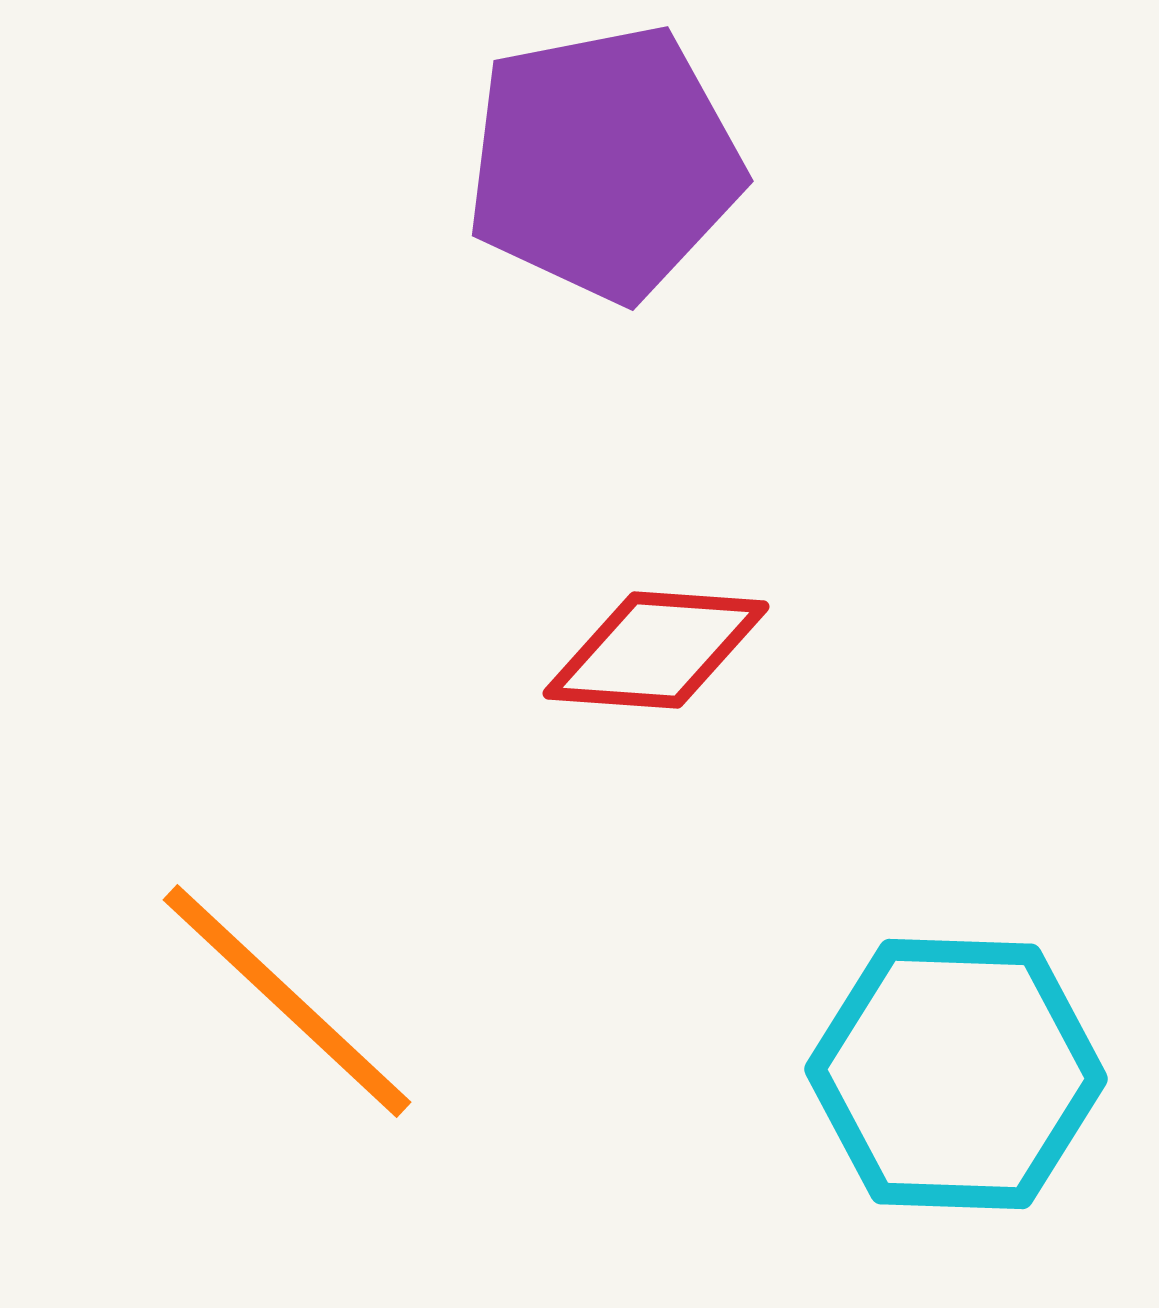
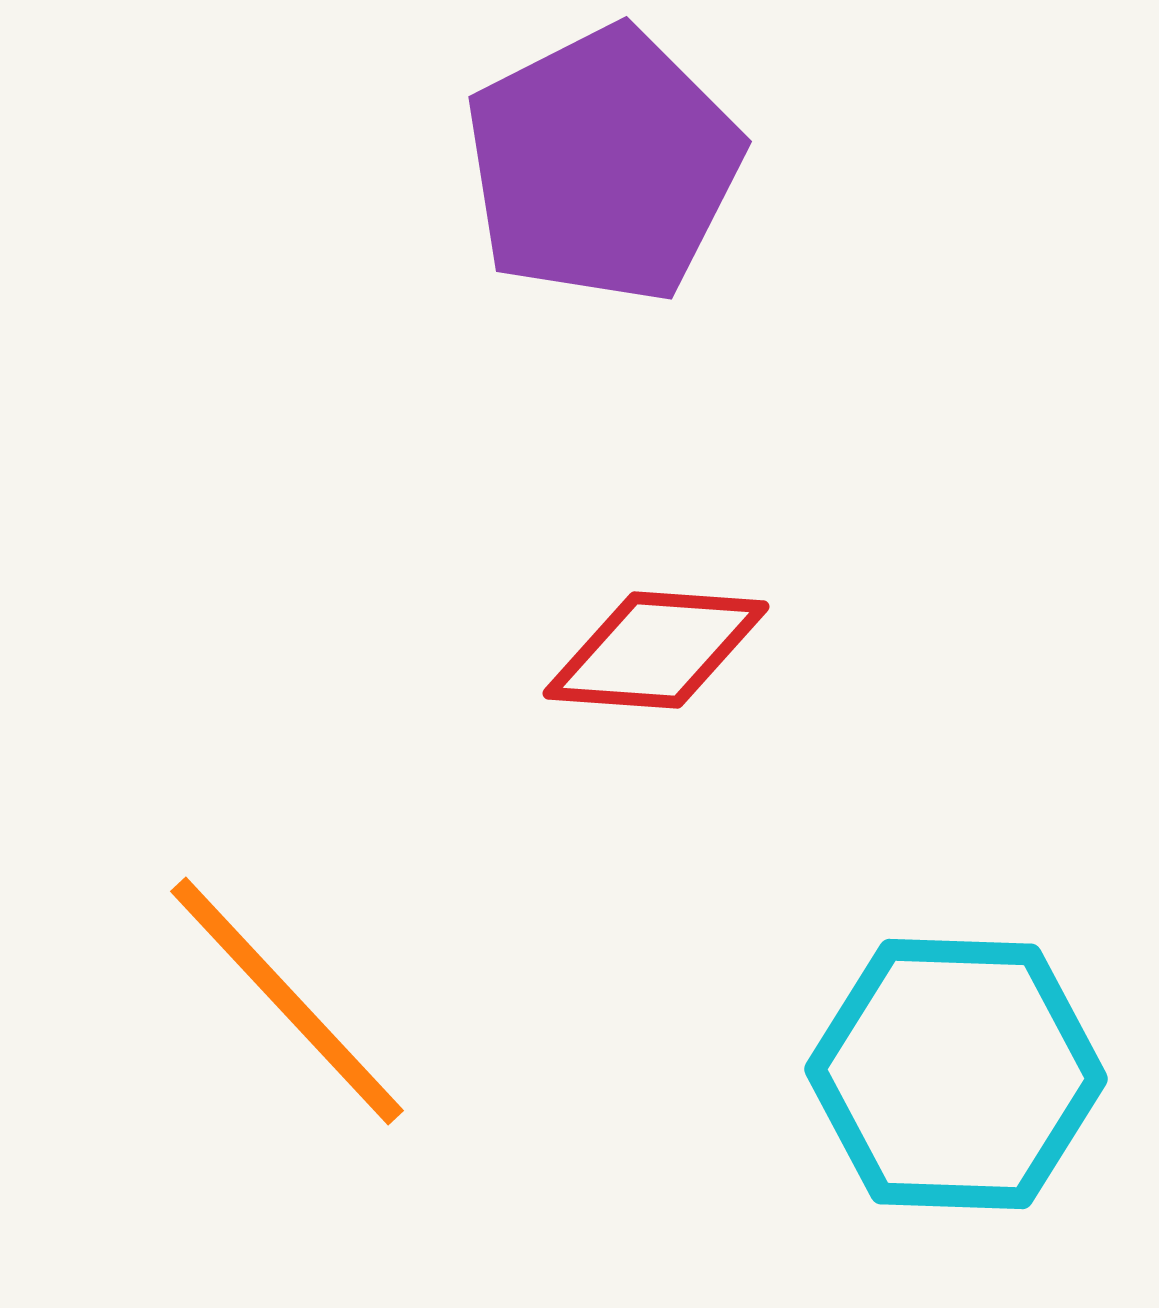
purple pentagon: moved 1 px left, 2 px down; rotated 16 degrees counterclockwise
orange line: rotated 4 degrees clockwise
